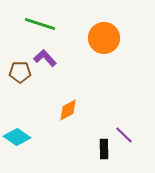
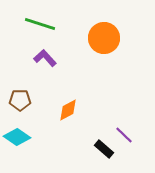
brown pentagon: moved 28 px down
black rectangle: rotated 48 degrees counterclockwise
